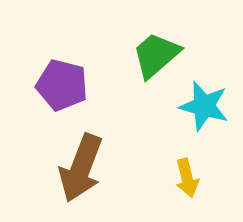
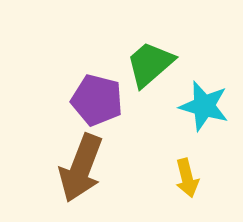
green trapezoid: moved 6 px left, 9 px down
purple pentagon: moved 35 px right, 15 px down
